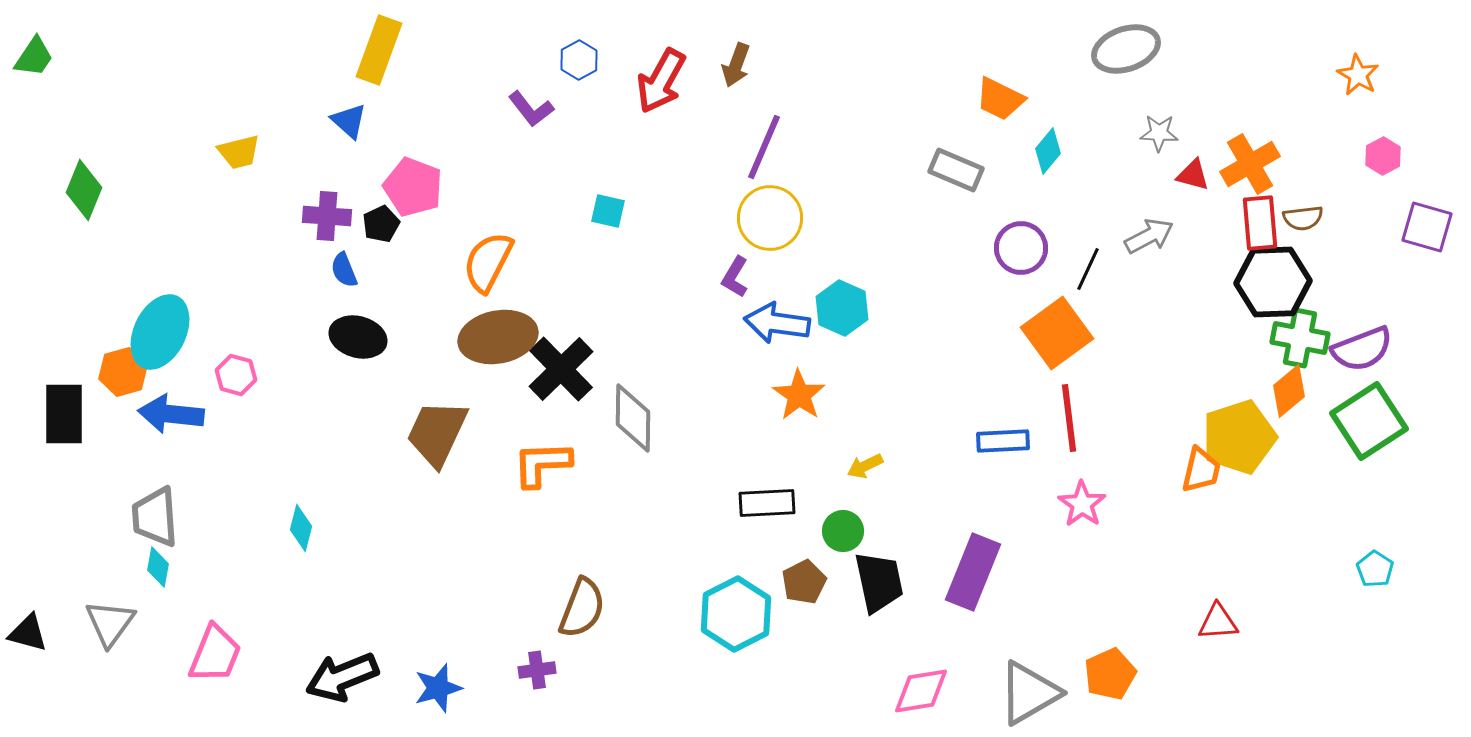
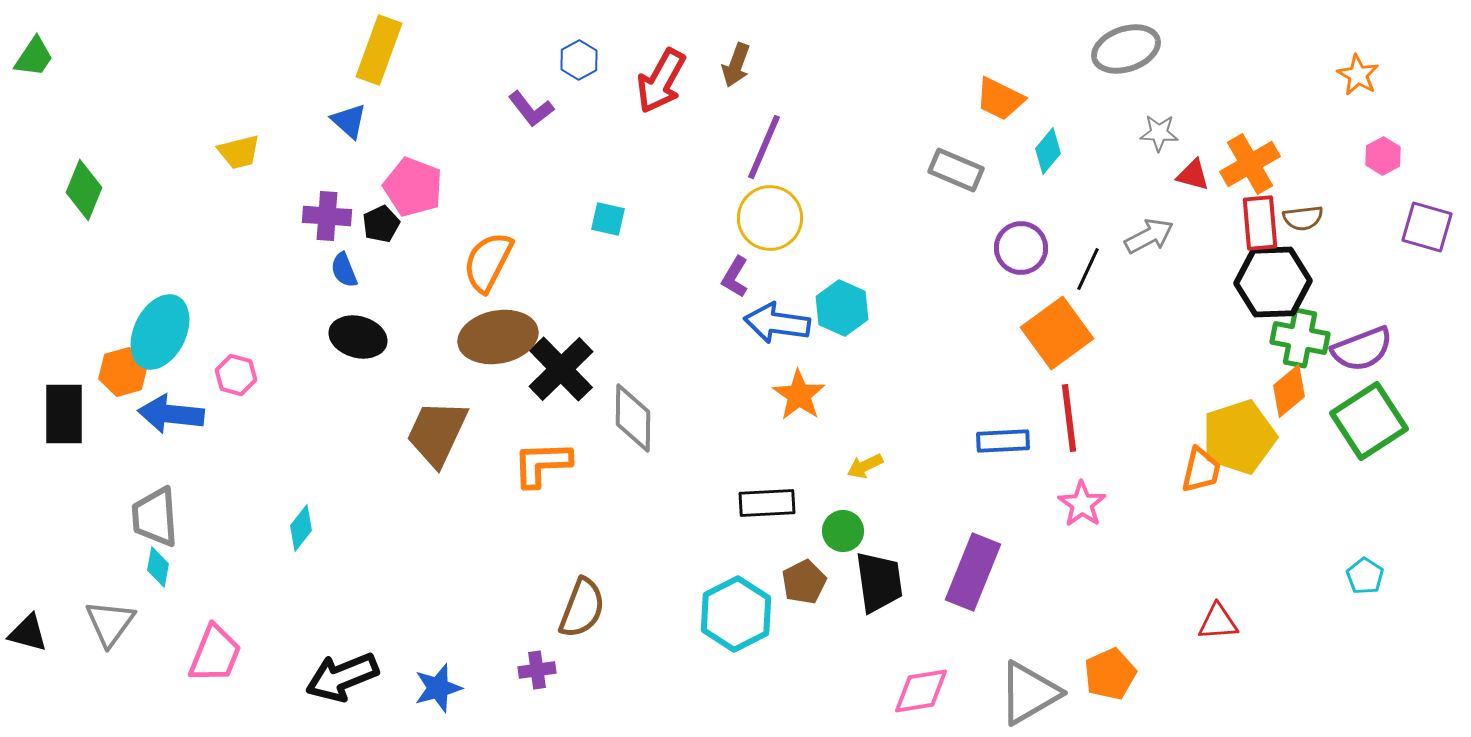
cyan square at (608, 211): moved 8 px down
cyan diamond at (301, 528): rotated 24 degrees clockwise
cyan pentagon at (1375, 569): moved 10 px left, 7 px down
black trapezoid at (879, 582): rotated 4 degrees clockwise
